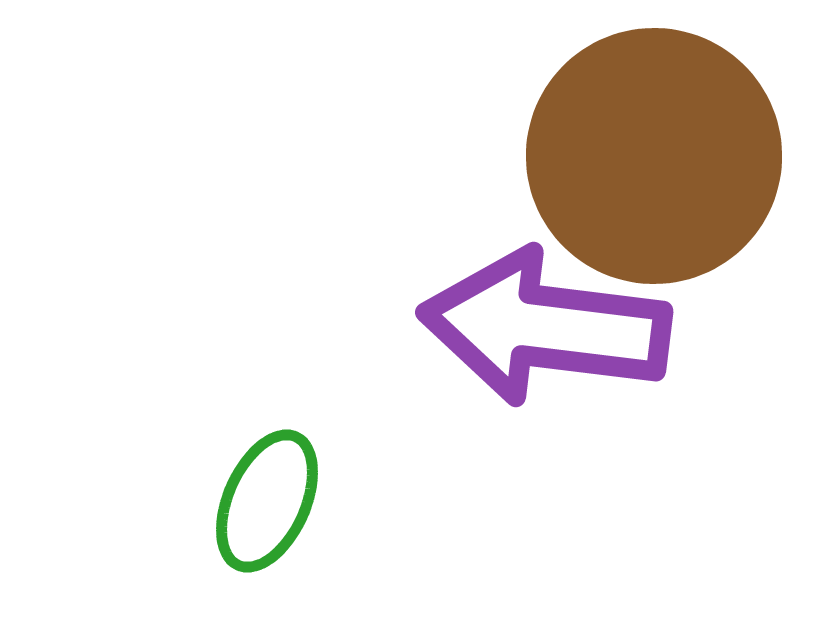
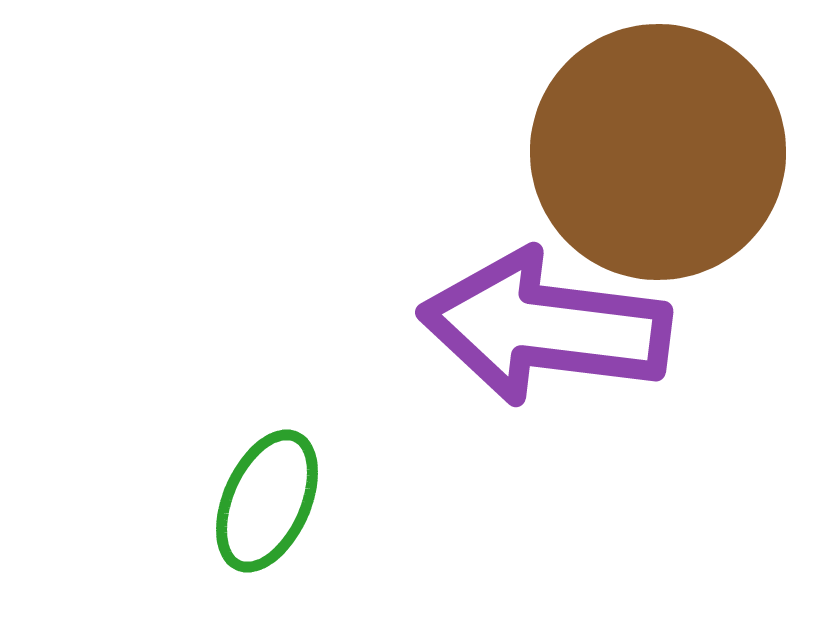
brown circle: moved 4 px right, 4 px up
